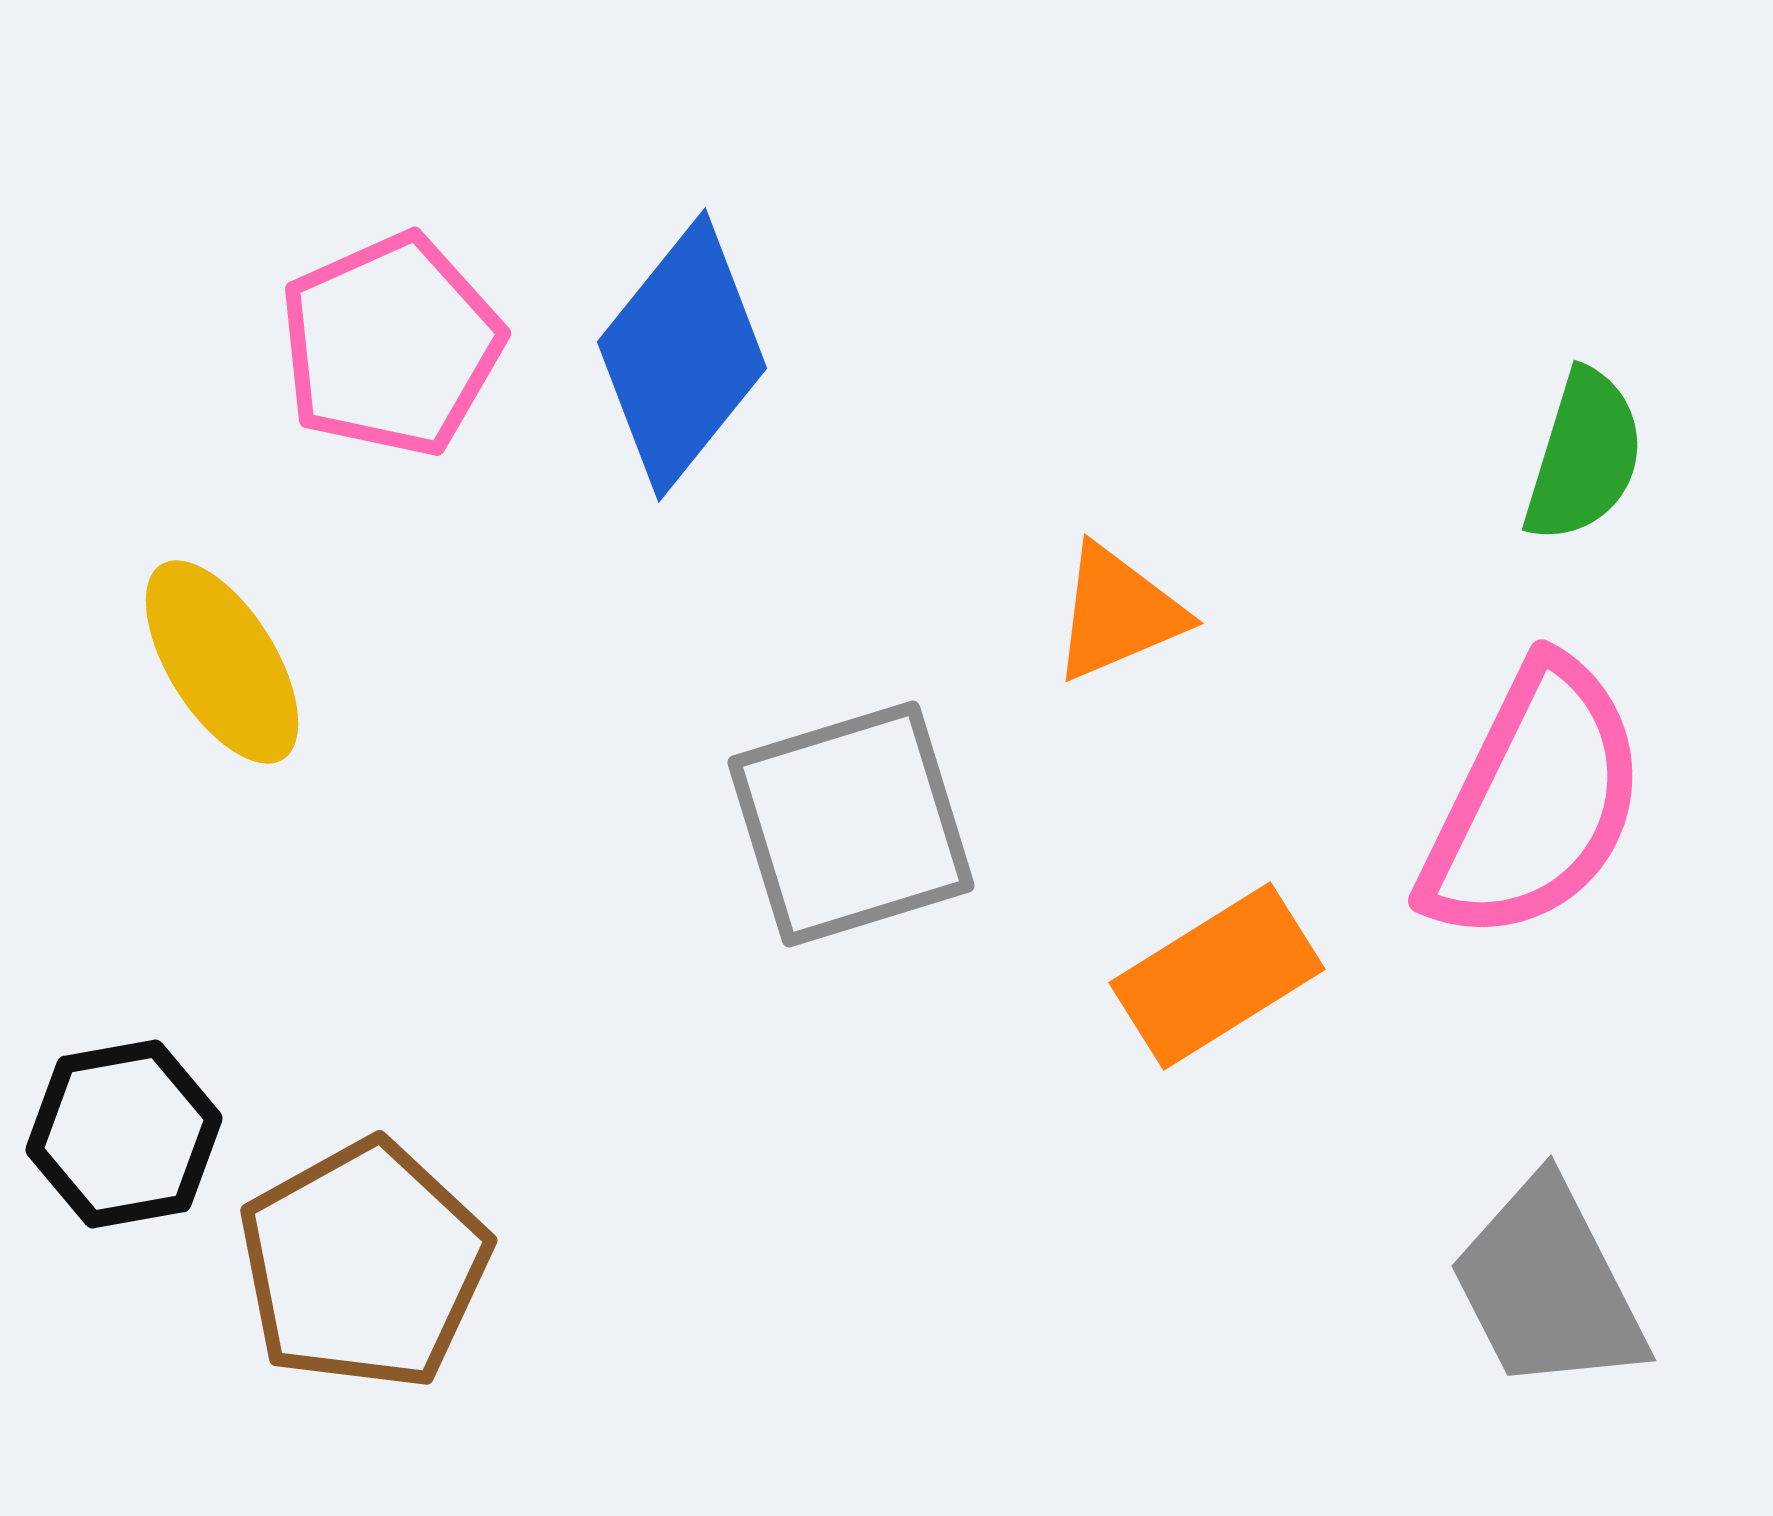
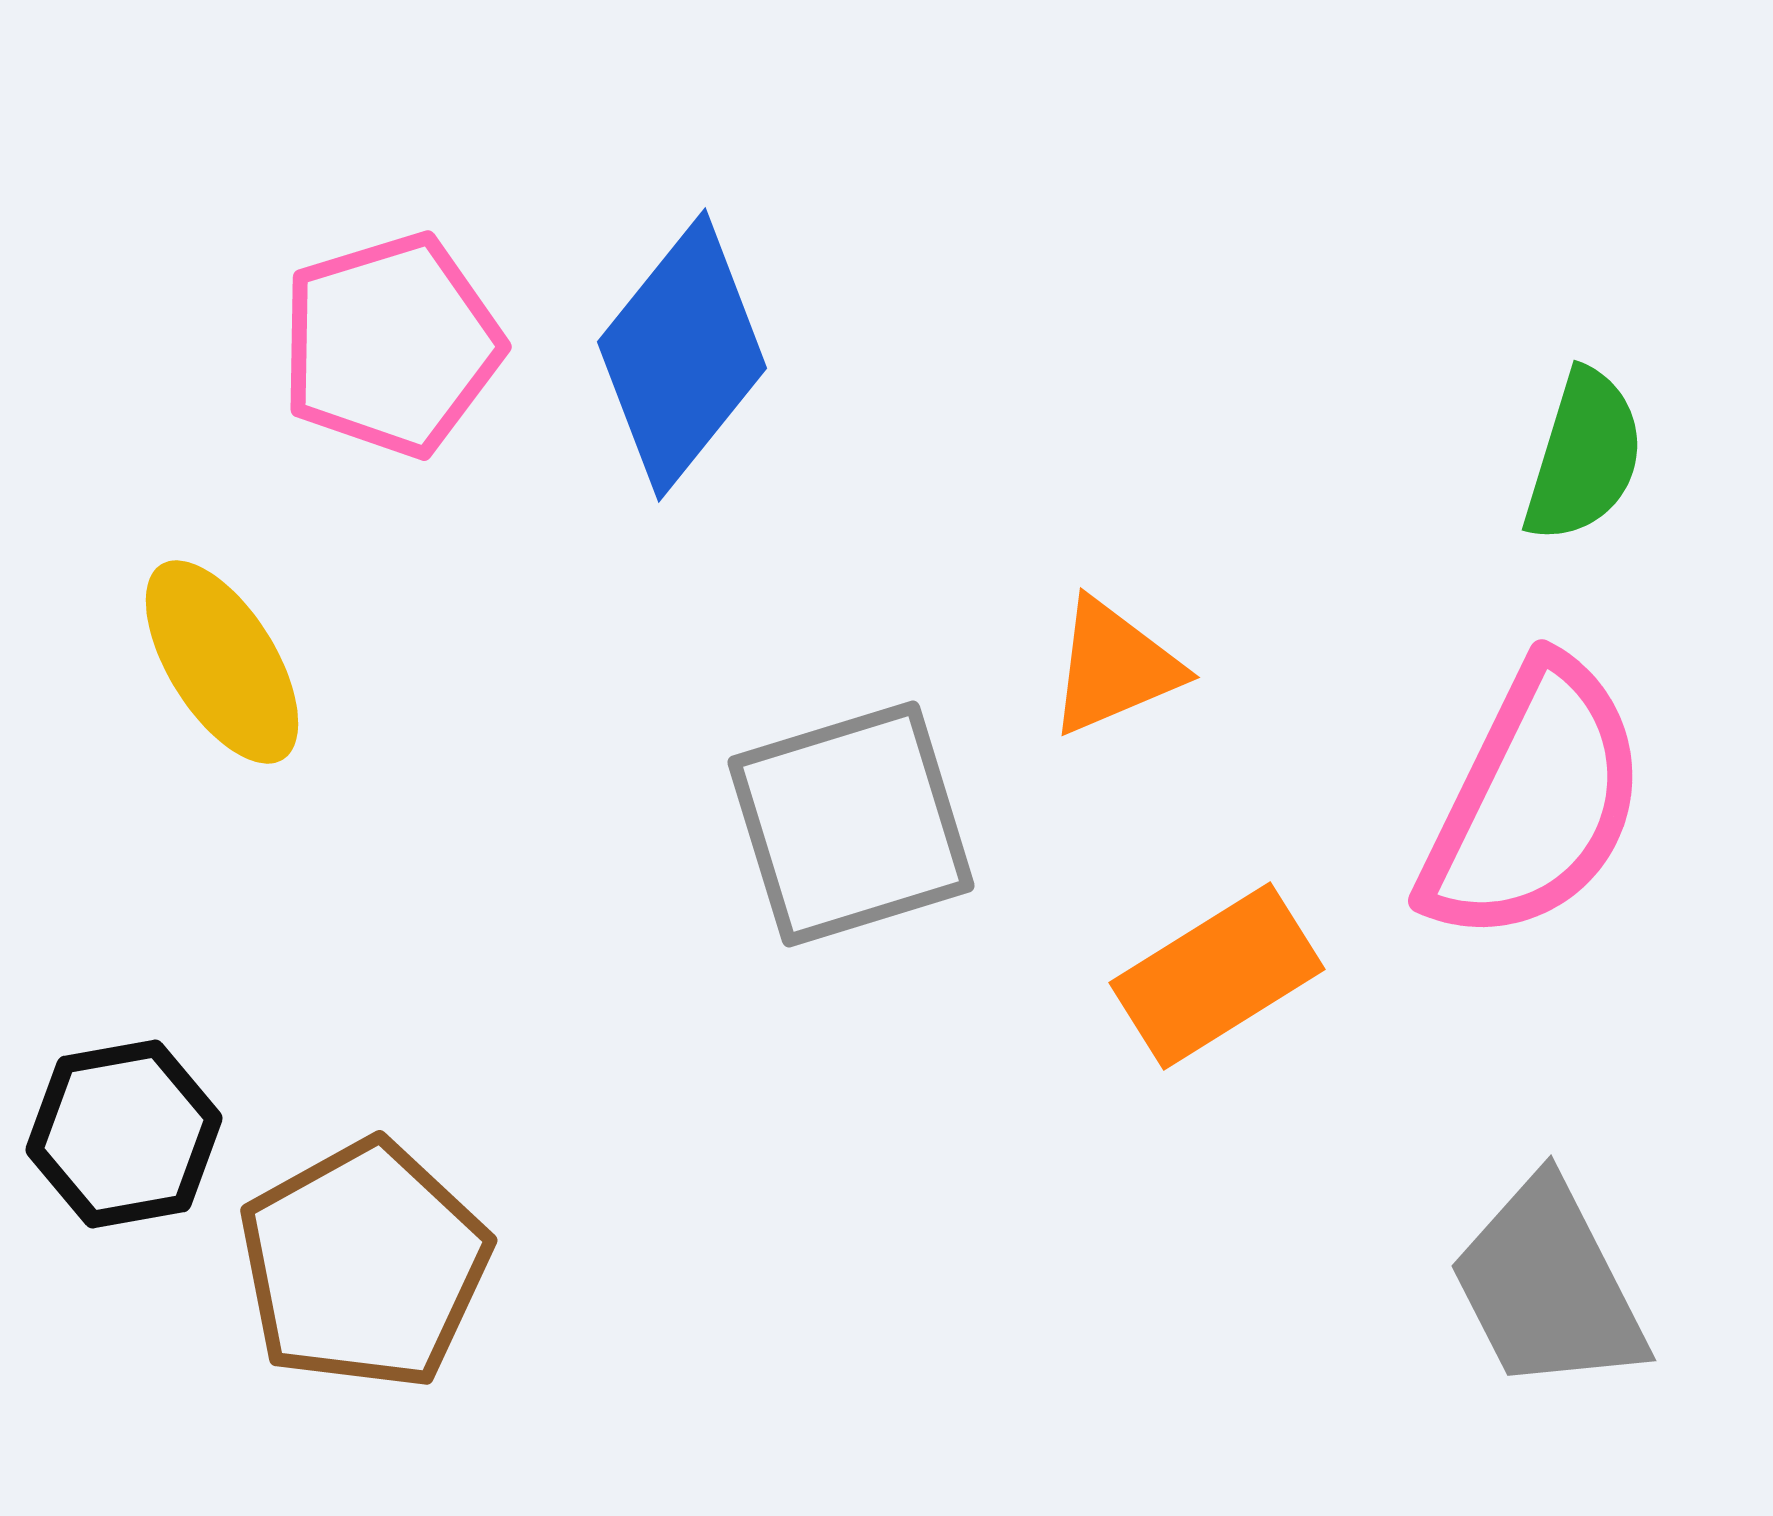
pink pentagon: rotated 7 degrees clockwise
orange triangle: moved 4 px left, 54 px down
